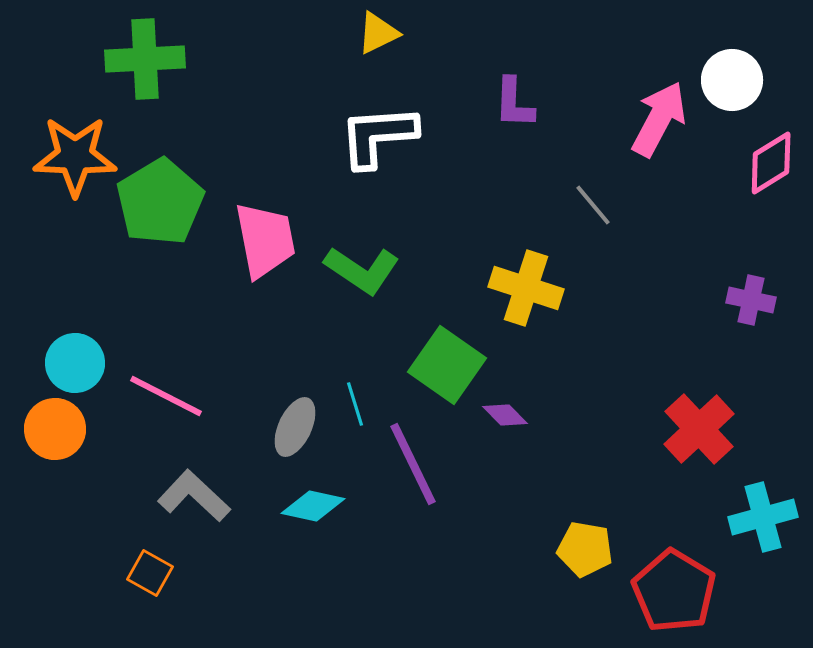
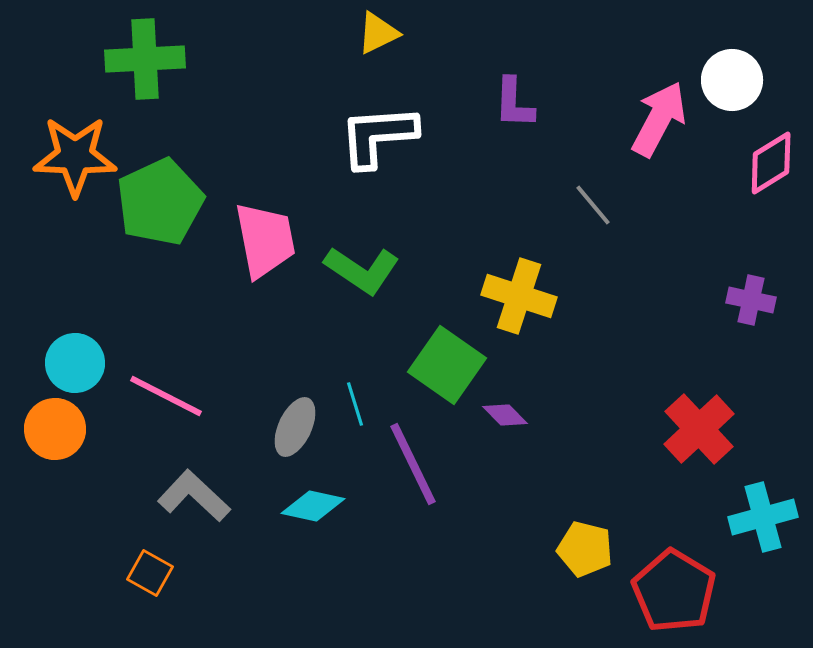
green pentagon: rotated 6 degrees clockwise
yellow cross: moved 7 px left, 8 px down
yellow pentagon: rotated 4 degrees clockwise
